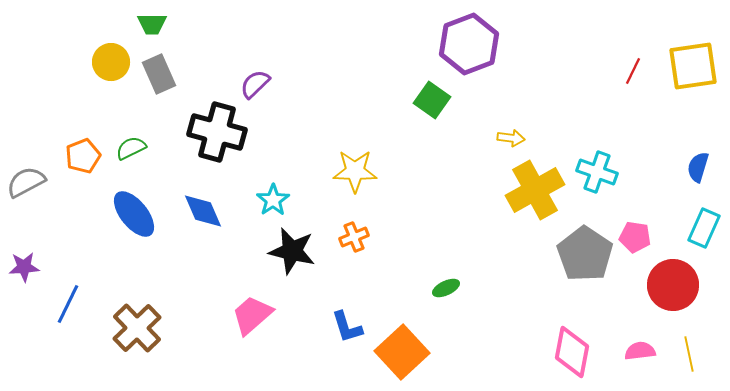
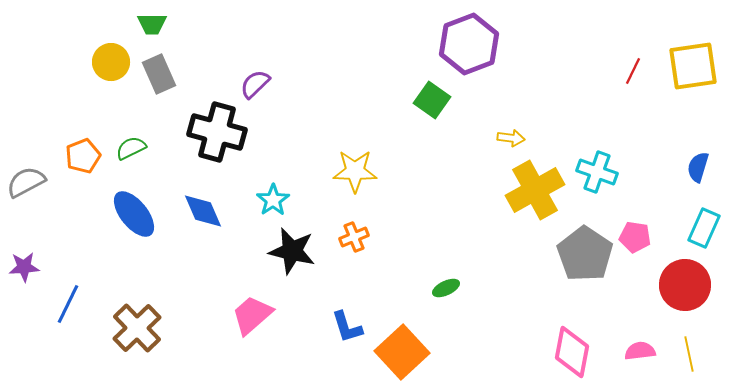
red circle: moved 12 px right
